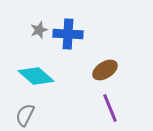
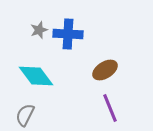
cyan diamond: rotated 12 degrees clockwise
